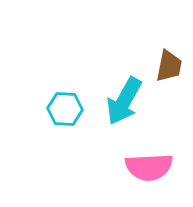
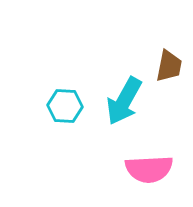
cyan hexagon: moved 3 px up
pink semicircle: moved 2 px down
